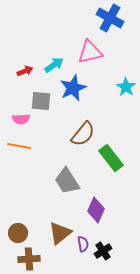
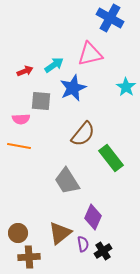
pink triangle: moved 2 px down
purple diamond: moved 3 px left, 7 px down
brown cross: moved 2 px up
